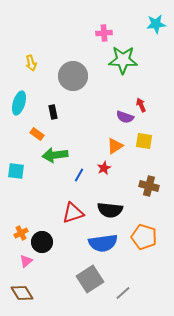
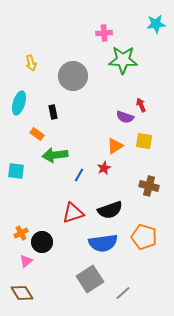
black semicircle: rotated 25 degrees counterclockwise
